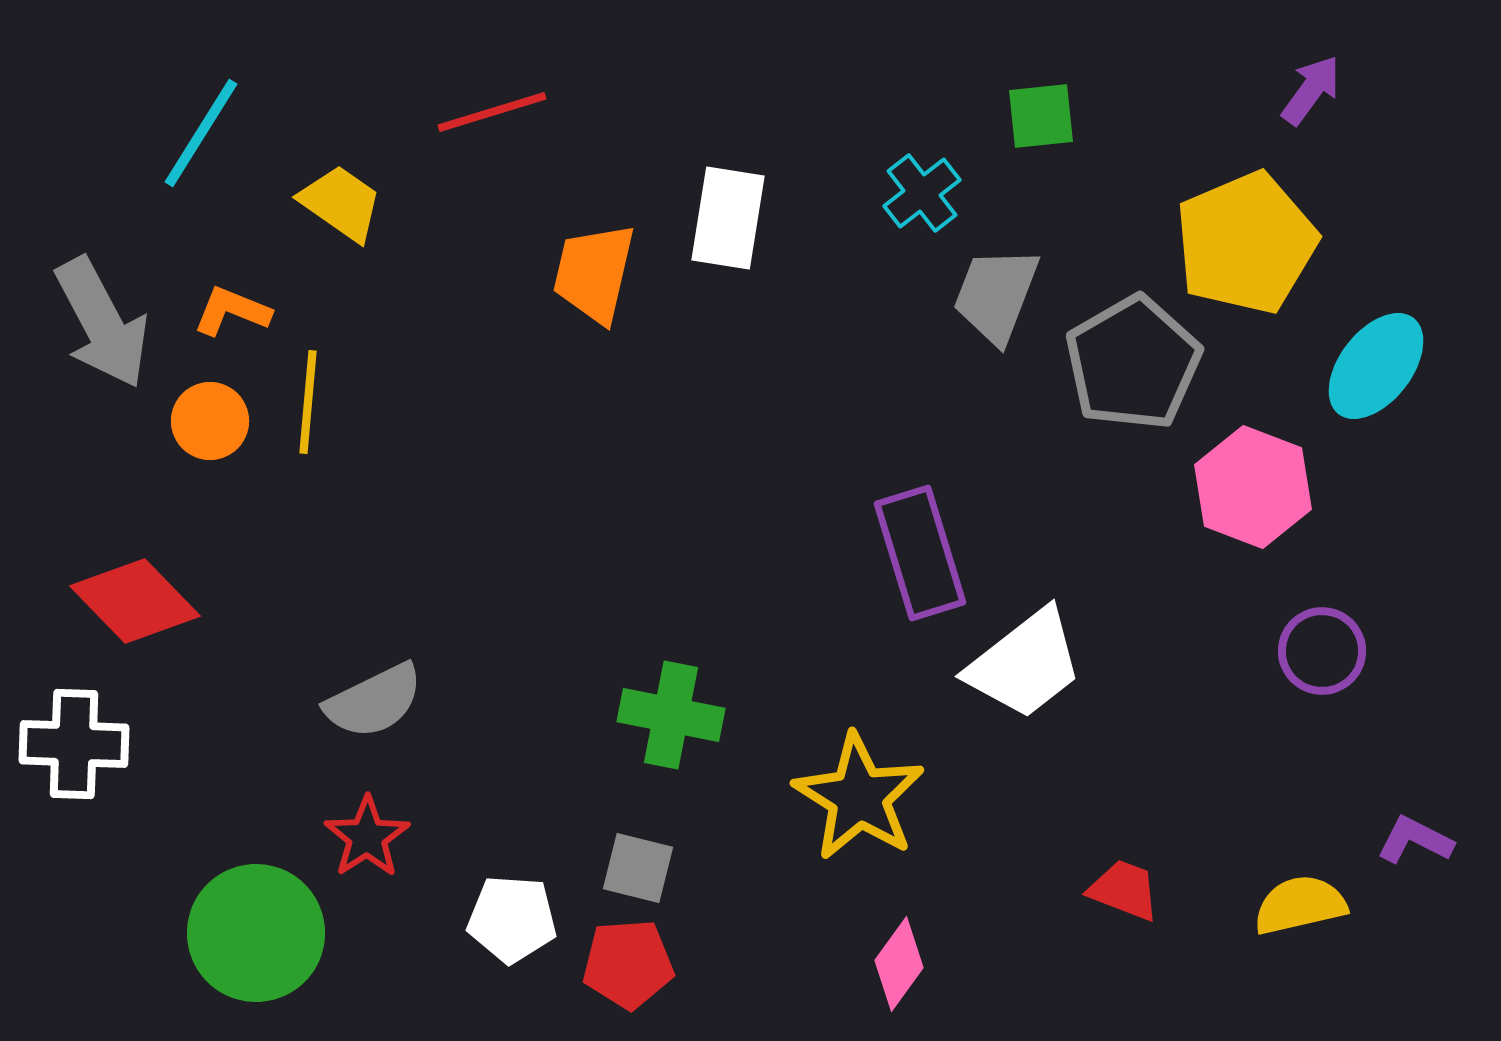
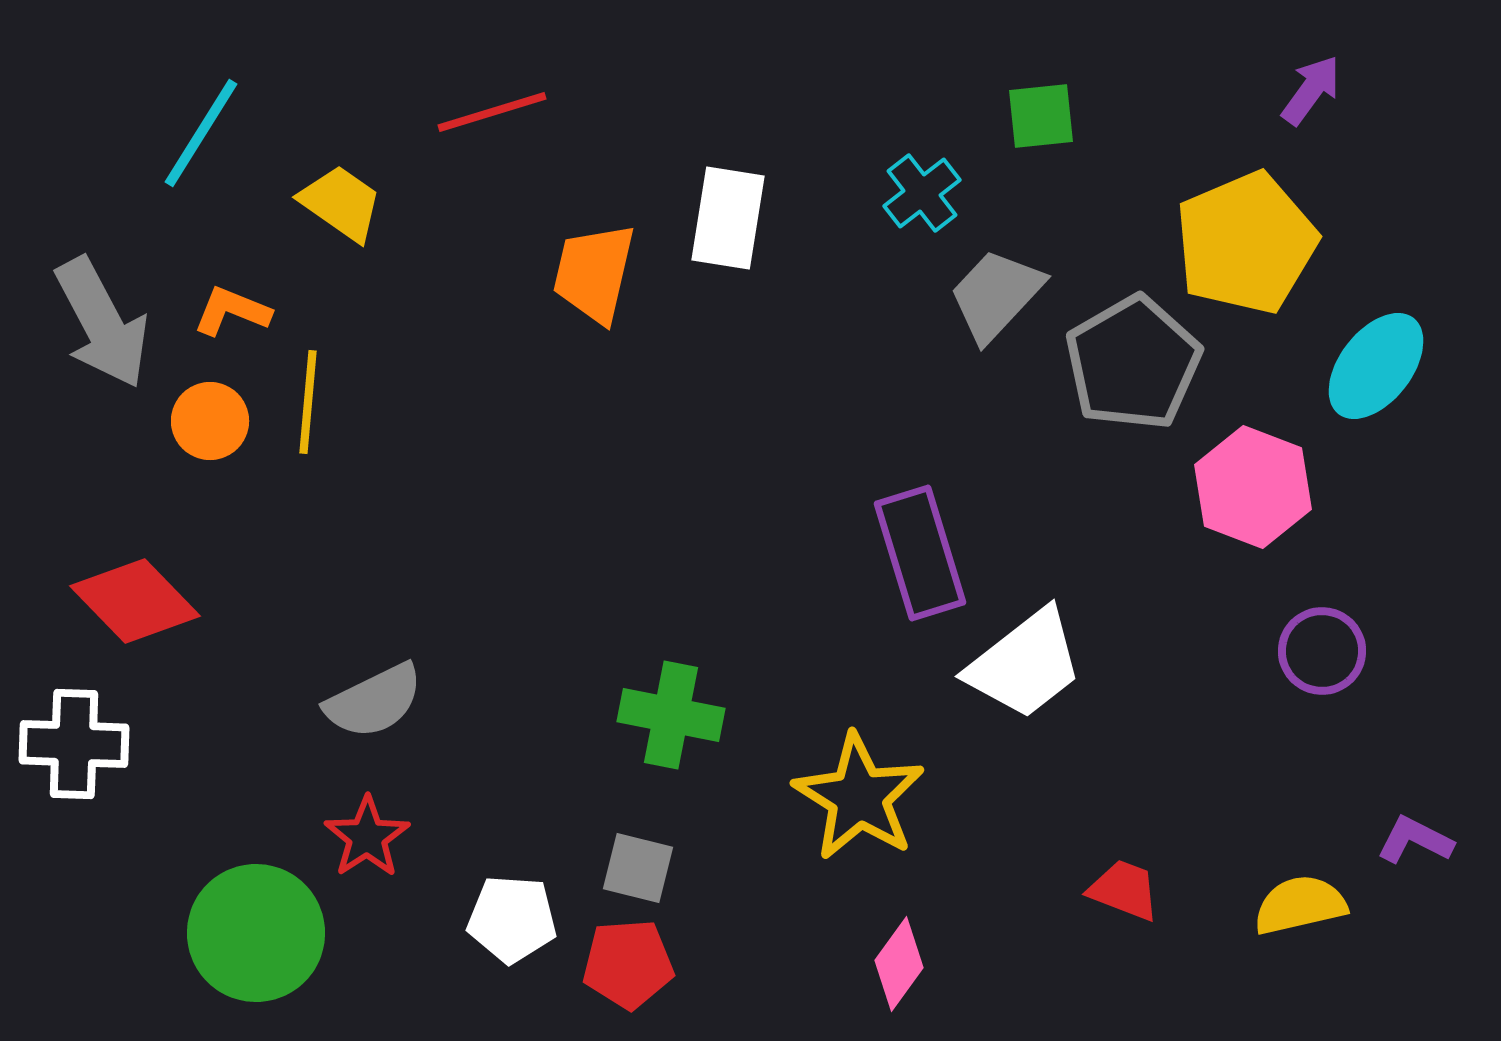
gray trapezoid: rotated 22 degrees clockwise
